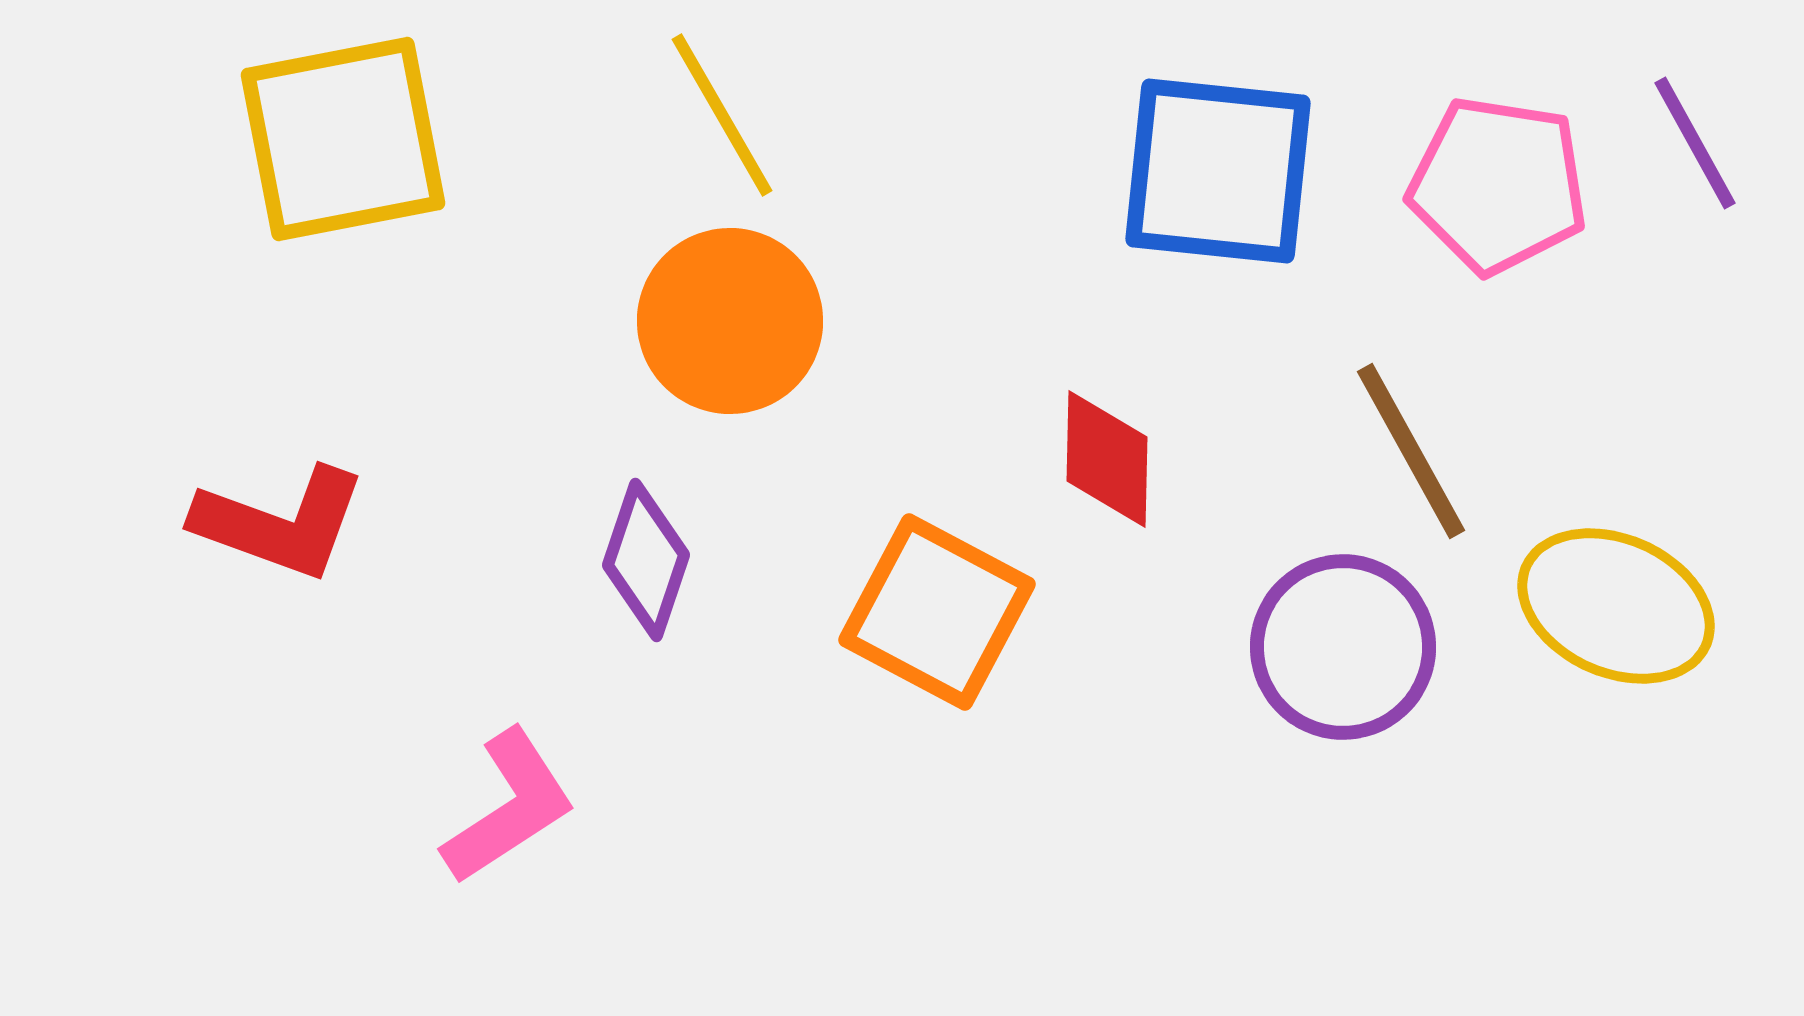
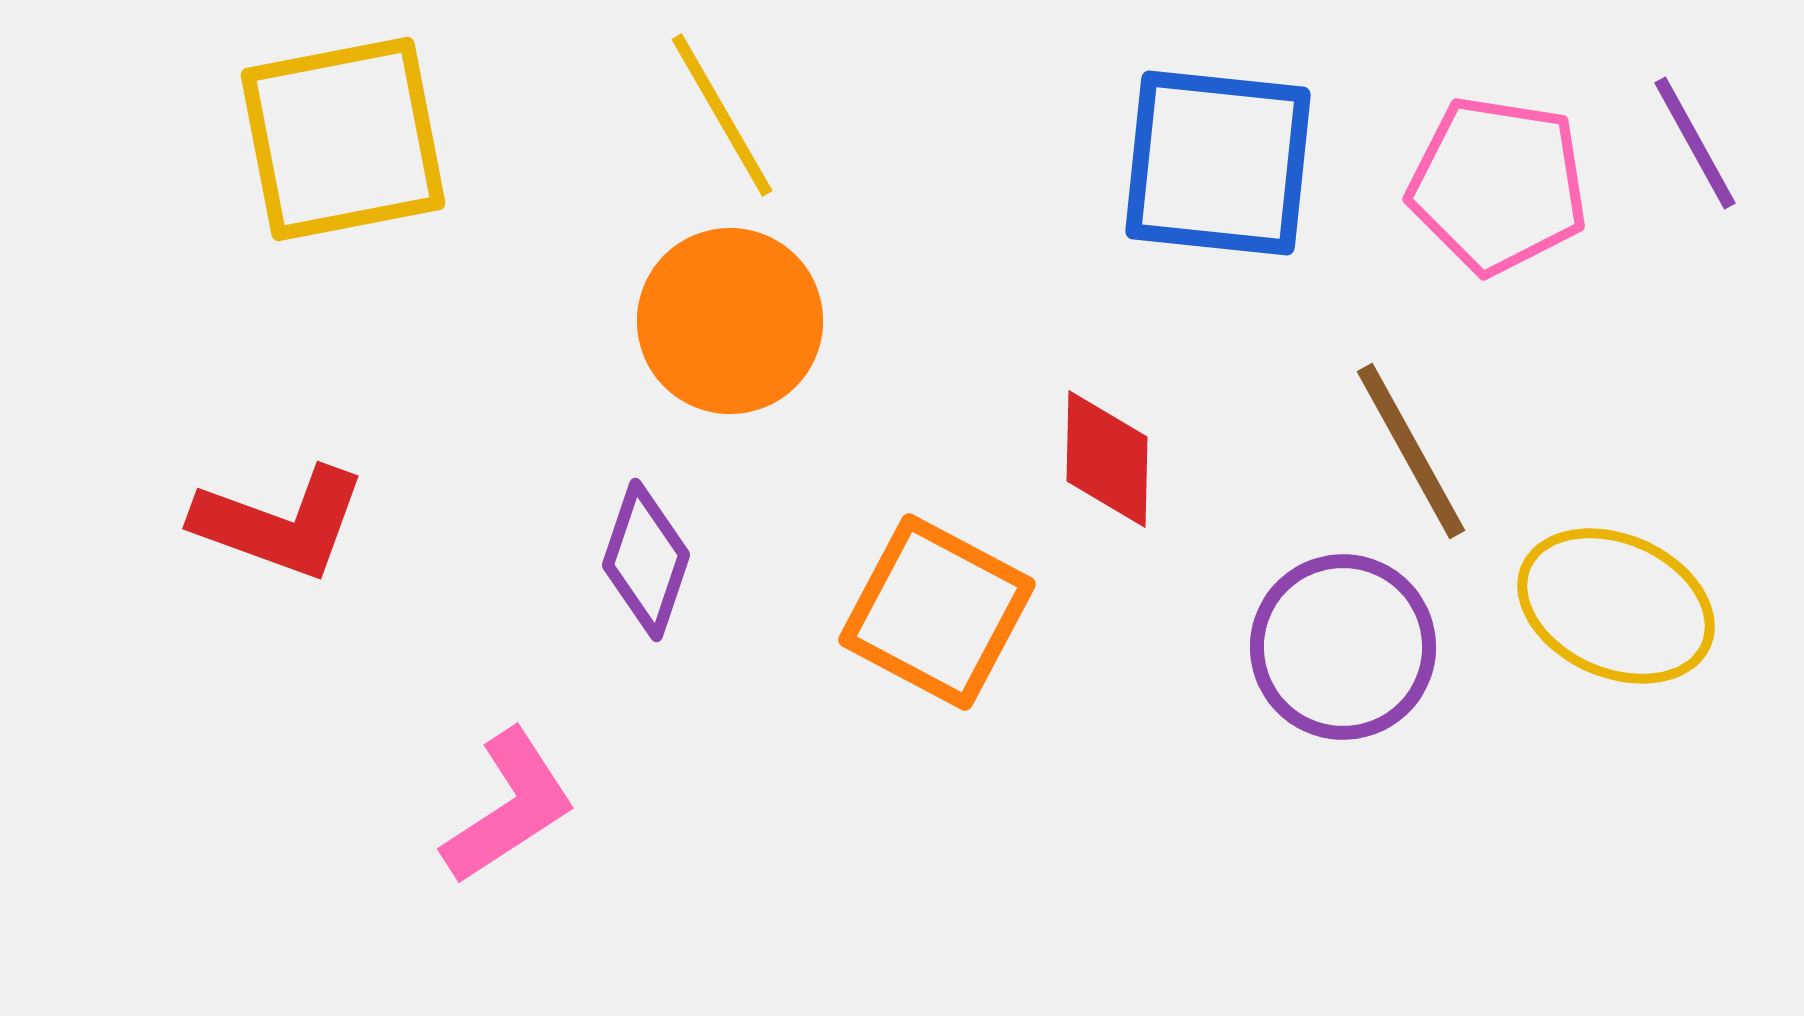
blue square: moved 8 px up
